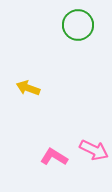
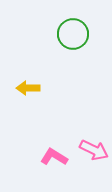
green circle: moved 5 px left, 9 px down
yellow arrow: rotated 20 degrees counterclockwise
